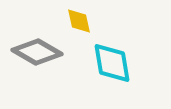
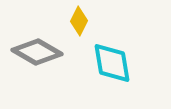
yellow diamond: rotated 40 degrees clockwise
